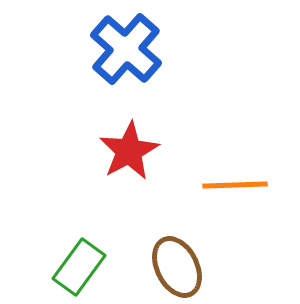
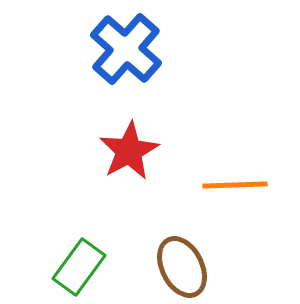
brown ellipse: moved 5 px right
